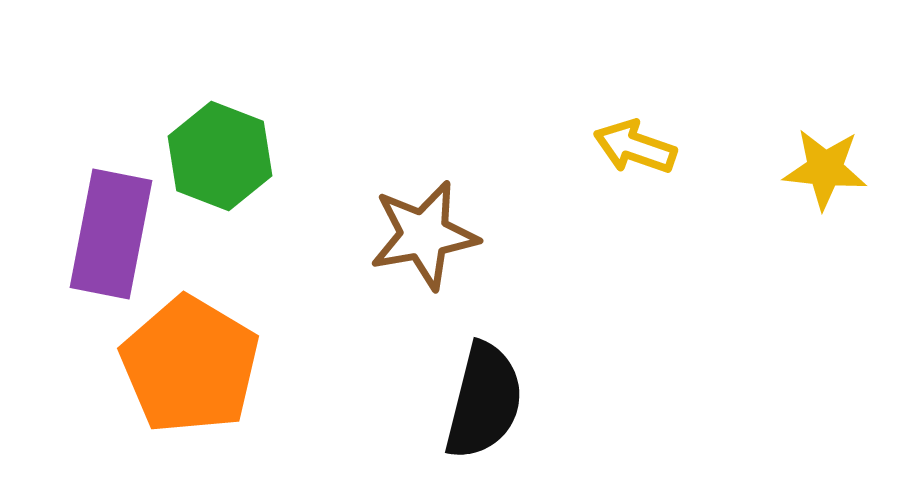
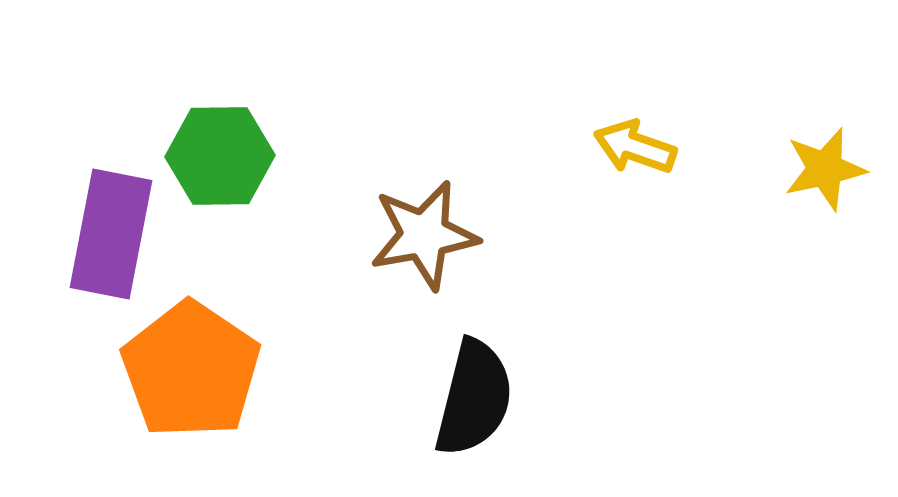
green hexagon: rotated 22 degrees counterclockwise
yellow star: rotated 18 degrees counterclockwise
orange pentagon: moved 1 px right, 5 px down; rotated 3 degrees clockwise
black semicircle: moved 10 px left, 3 px up
